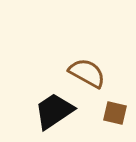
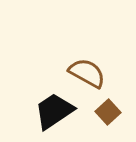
brown square: moved 7 px left, 1 px up; rotated 35 degrees clockwise
